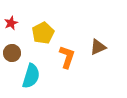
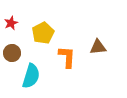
brown triangle: rotated 18 degrees clockwise
orange L-shape: rotated 15 degrees counterclockwise
